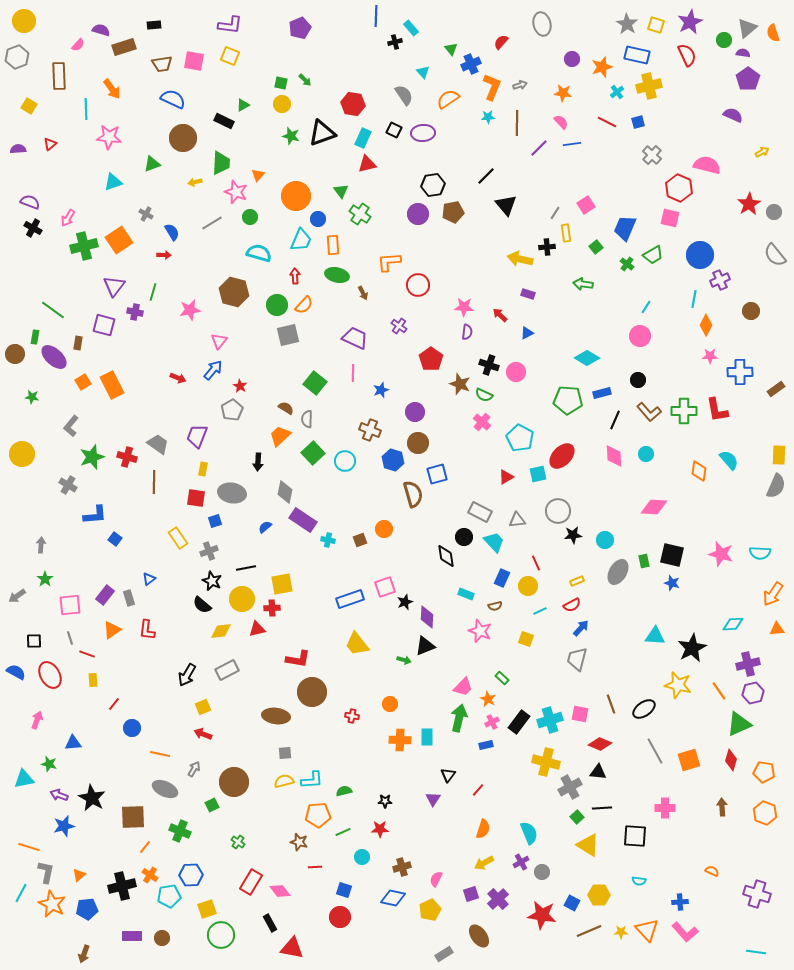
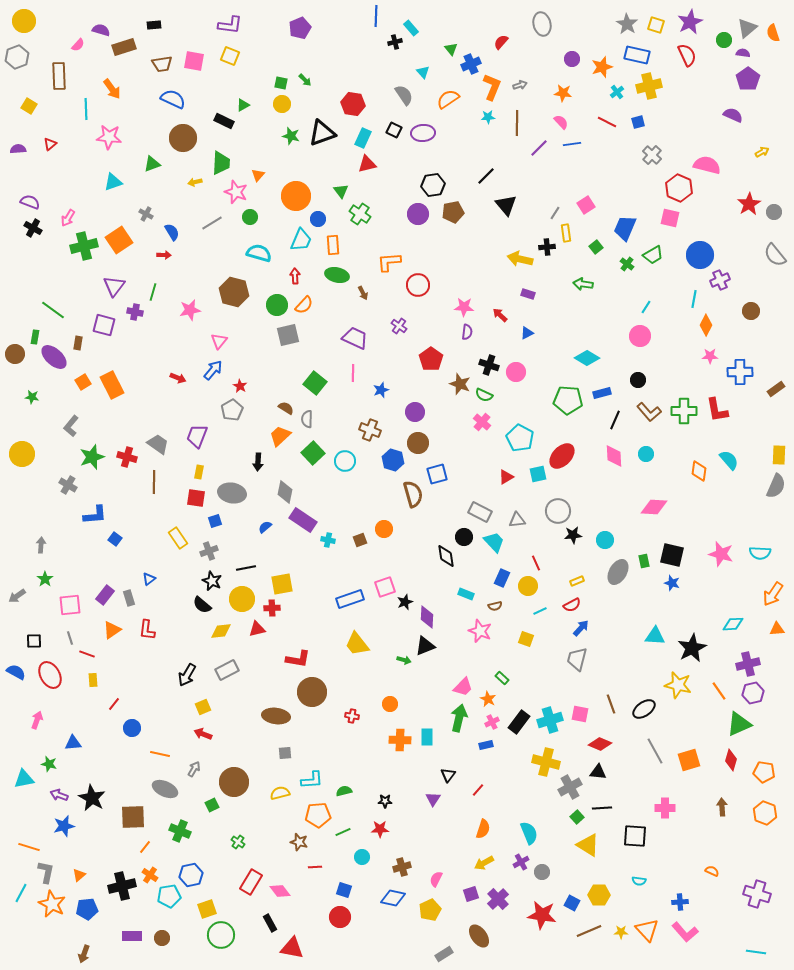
yellow rectangle at (203, 469): moved 4 px left, 3 px down
yellow semicircle at (284, 781): moved 4 px left, 12 px down
blue hexagon at (191, 875): rotated 10 degrees counterclockwise
